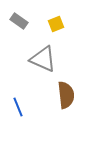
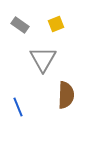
gray rectangle: moved 1 px right, 4 px down
gray triangle: rotated 36 degrees clockwise
brown semicircle: rotated 8 degrees clockwise
